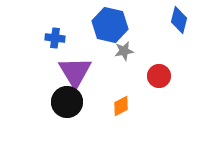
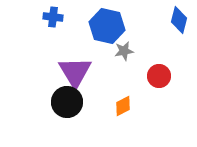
blue hexagon: moved 3 px left, 1 px down
blue cross: moved 2 px left, 21 px up
orange diamond: moved 2 px right
